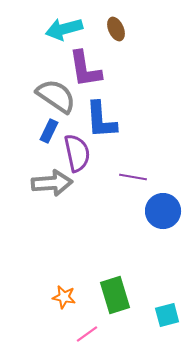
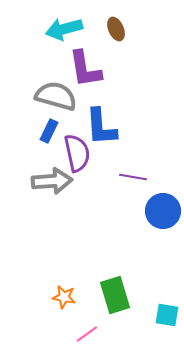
gray semicircle: rotated 18 degrees counterclockwise
blue L-shape: moved 7 px down
gray arrow: moved 2 px up
cyan square: rotated 25 degrees clockwise
